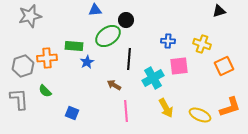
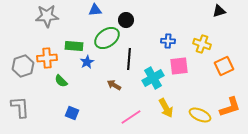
gray star: moved 17 px right; rotated 10 degrees clockwise
green ellipse: moved 1 px left, 2 px down
green semicircle: moved 16 px right, 10 px up
gray L-shape: moved 1 px right, 8 px down
pink line: moved 5 px right, 6 px down; rotated 60 degrees clockwise
